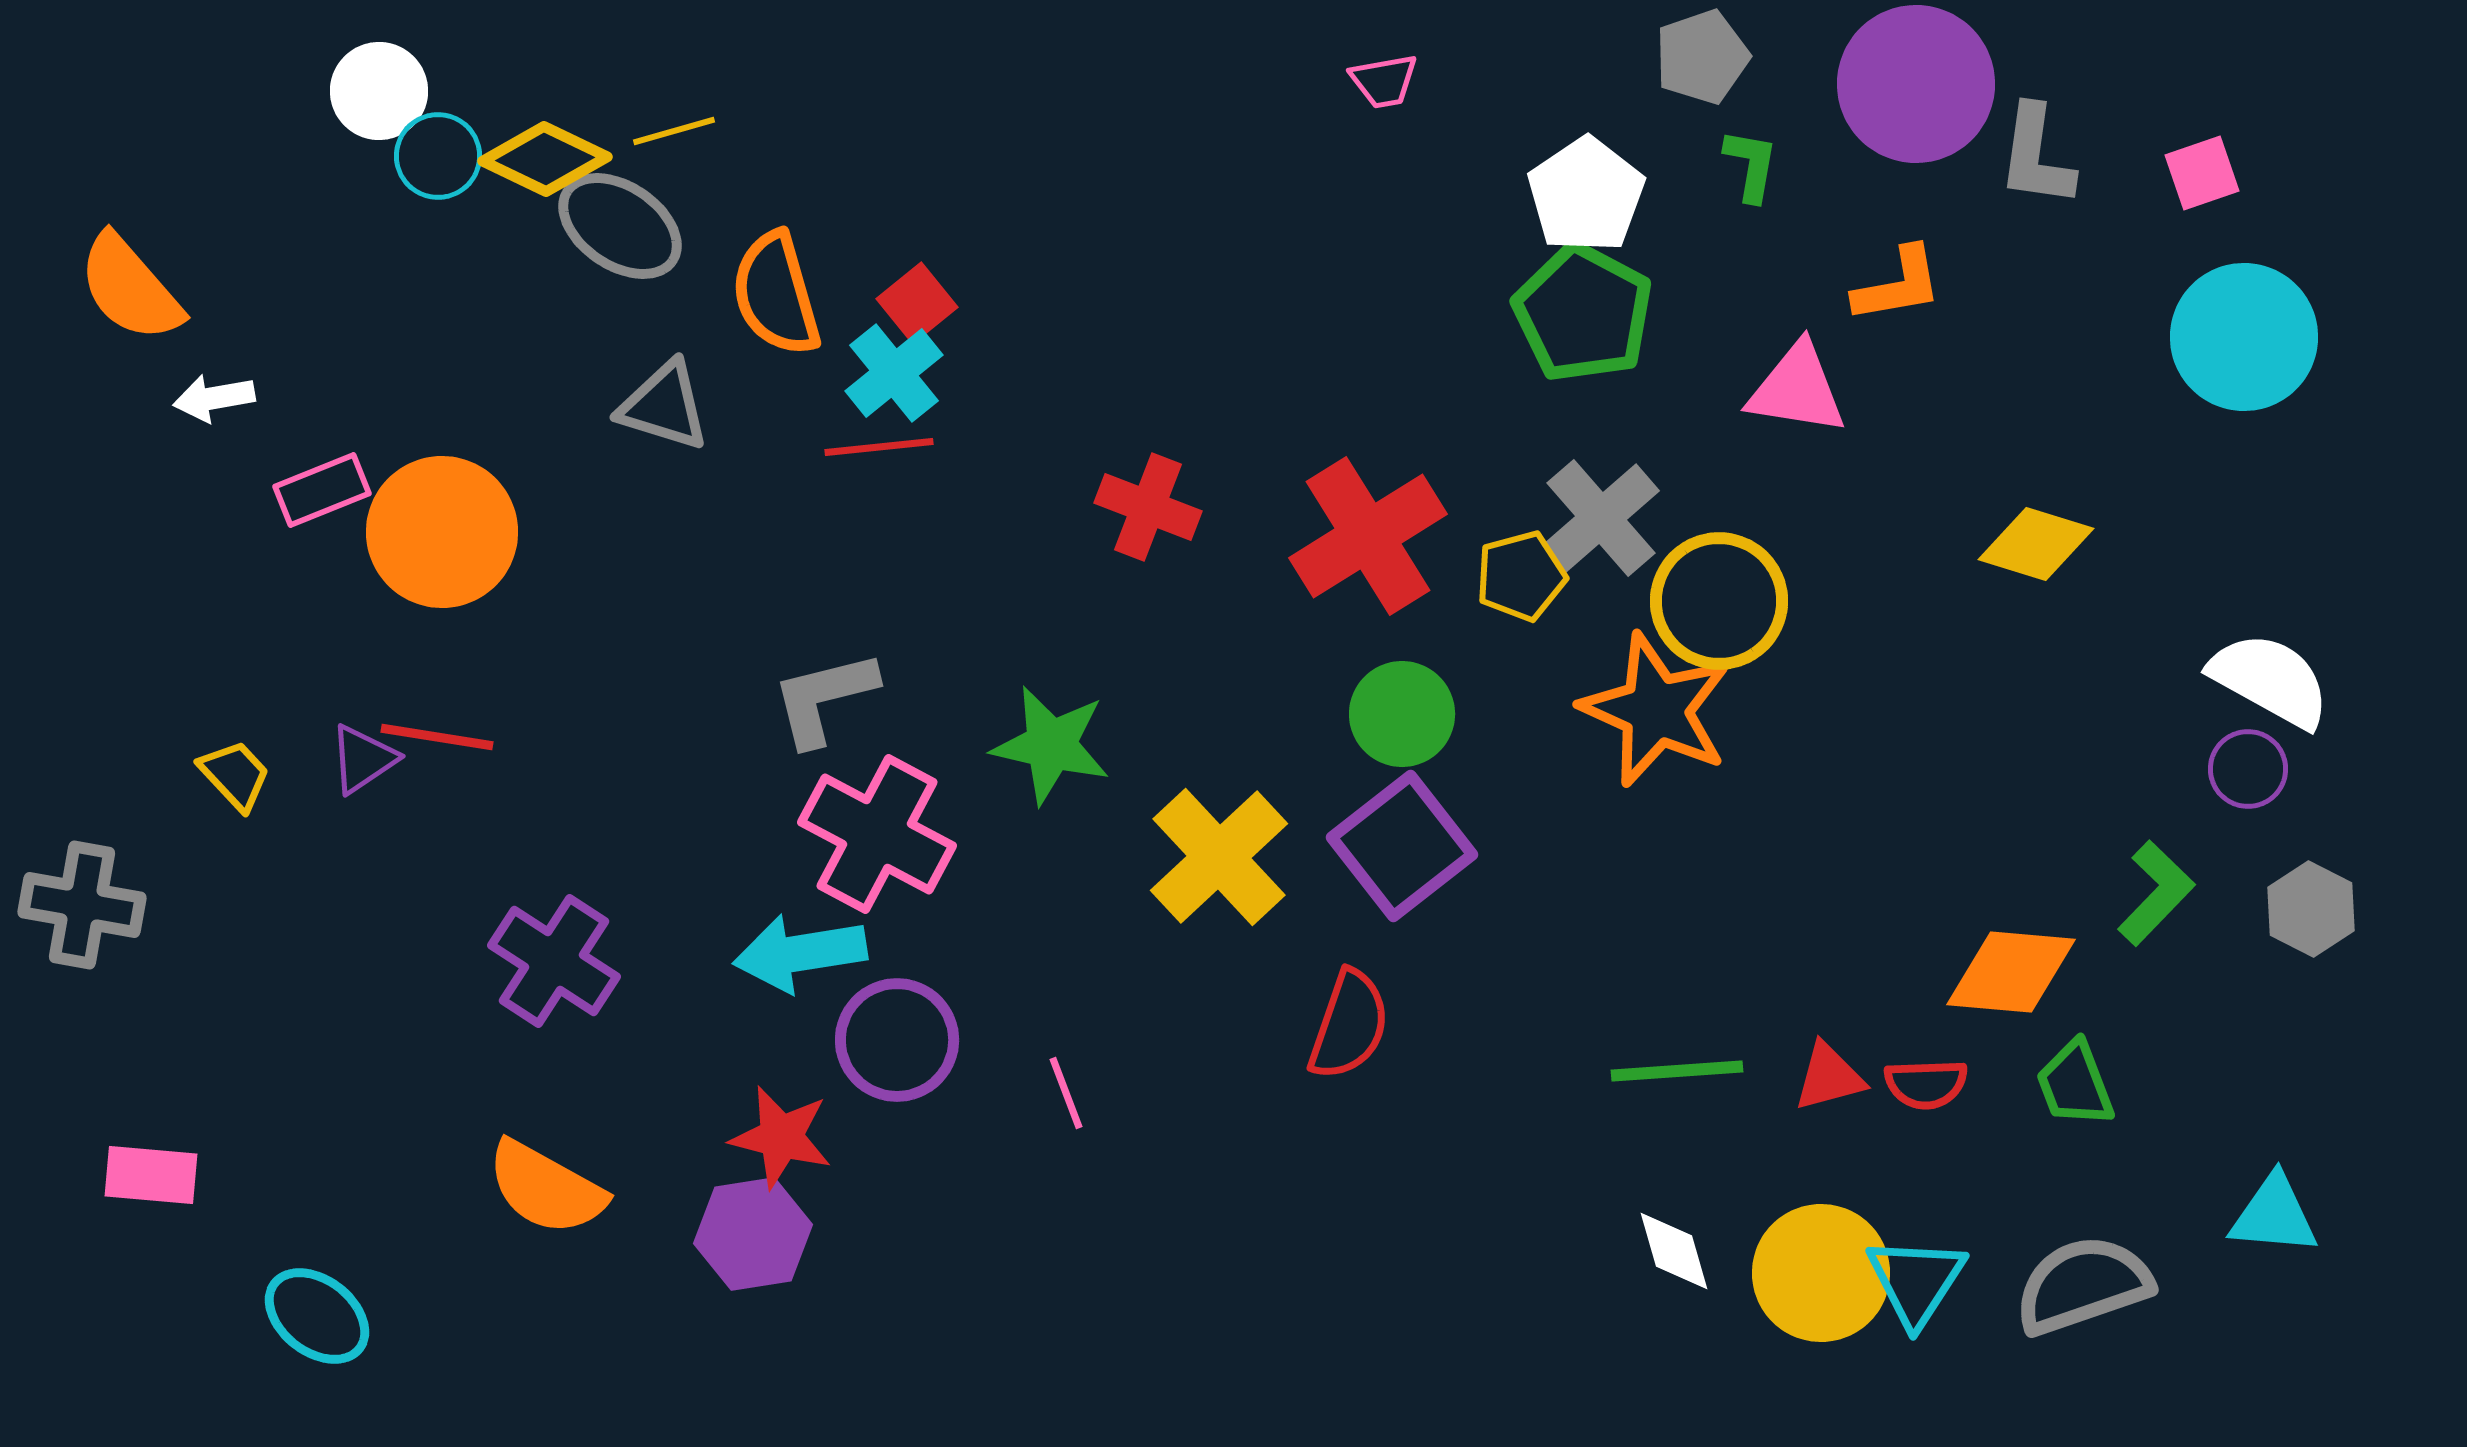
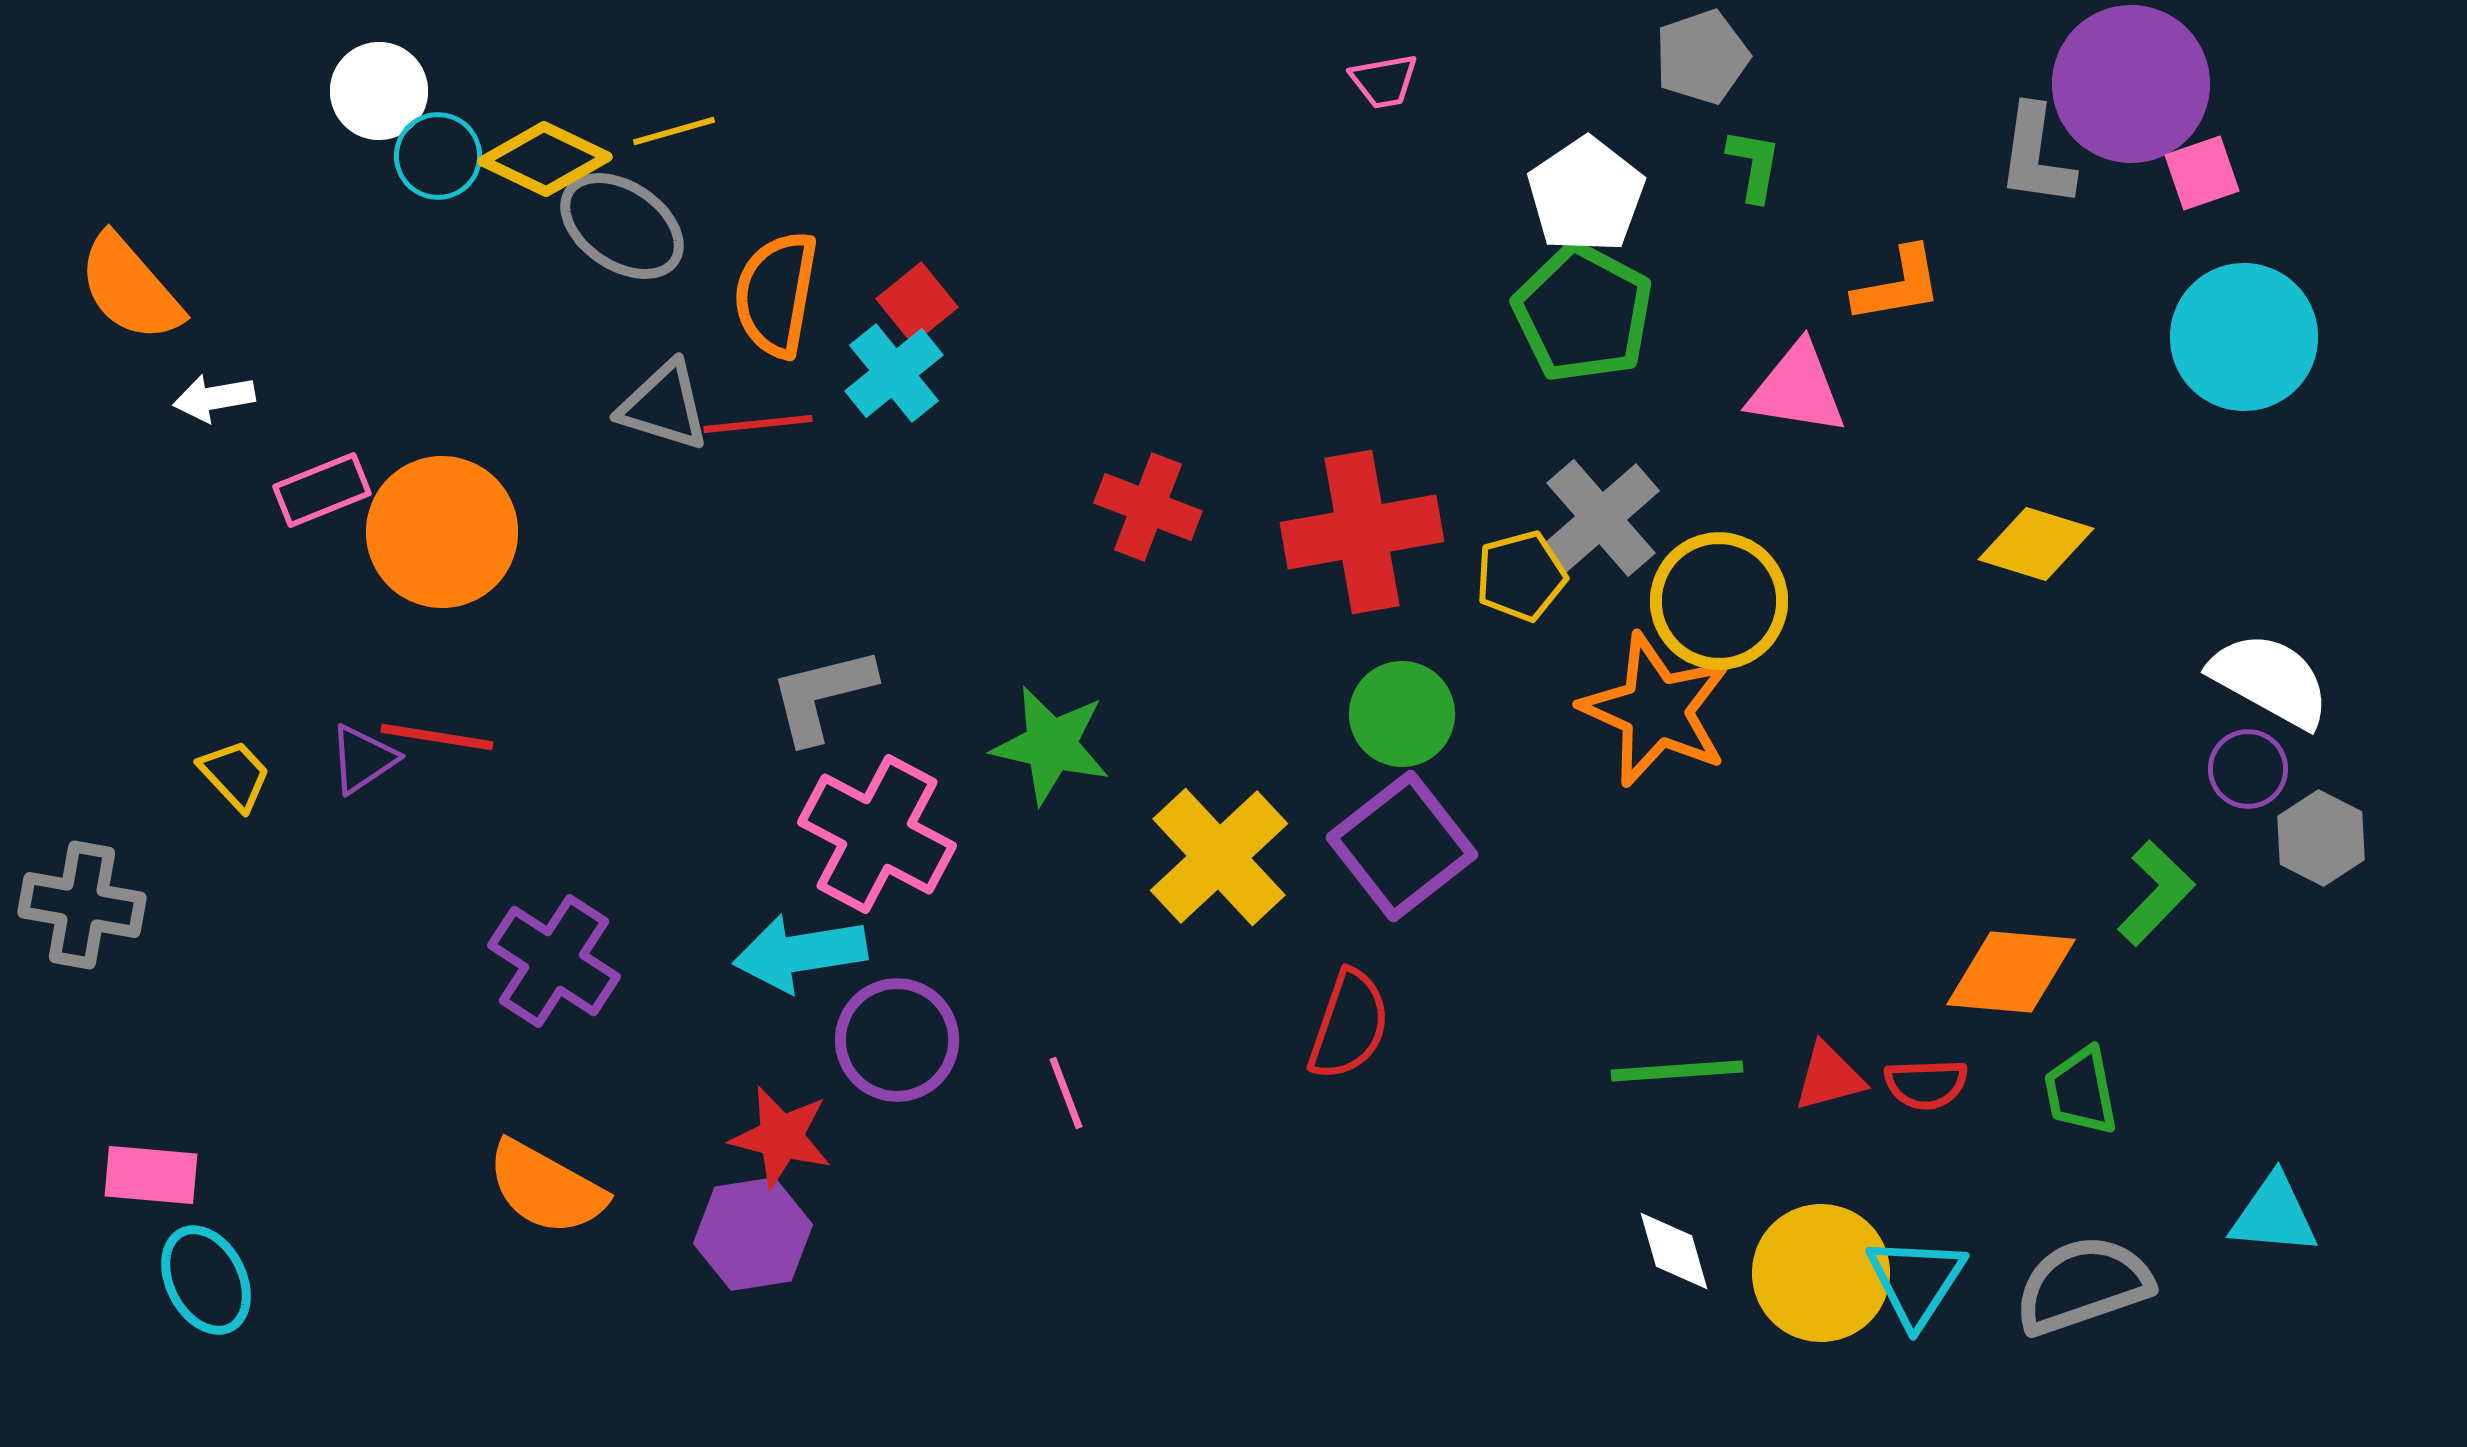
purple circle at (1916, 84): moved 215 px right
green L-shape at (1751, 165): moved 3 px right
gray ellipse at (620, 226): moved 2 px right
orange semicircle at (776, 294): rotated 26 degrees clockwise
red line at (879, 447): moved 121 px left, 23 px up
red cross at (1368, 536): moved 6 px left, 4 px up; rotated 22 degrees clockwise
gray L-shape at (824, 698): moved 2 px left, 3 px up
gray hexagon at (2311, 909): moved 10 px right, 71 px up
green trapezoid at (2075, 1084): moved 6 px right, 7 px down; rotated 10 degrees clockwise
cyan ellipse at (317, 1316): moved 111 px left, 36 px up; rotated 25 degrees clockwise
